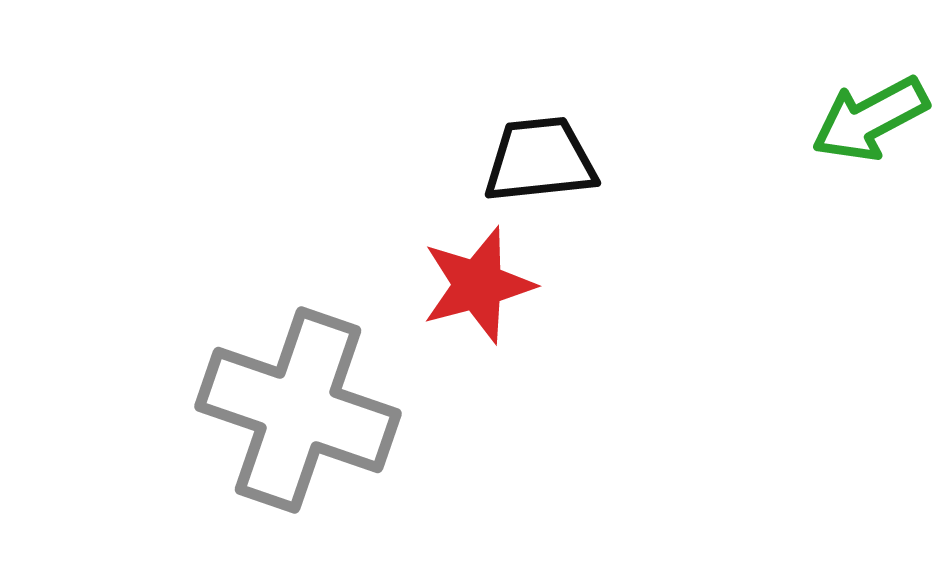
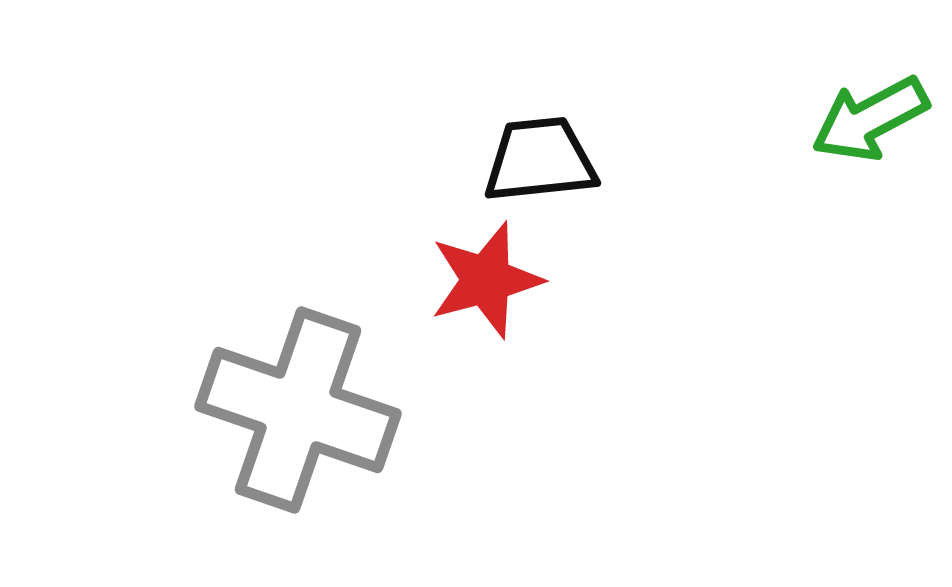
red star: moved 8 px right, 5 px up
